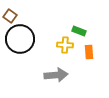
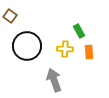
green rectangle: rotated 40 degrees clockwise
black circle: moved 7 px right, 7 px down
yellow cross: moved 4 px down
gray arrow: moved 2 px left, 5 px down; rotated 105 degrees counterclockwise
